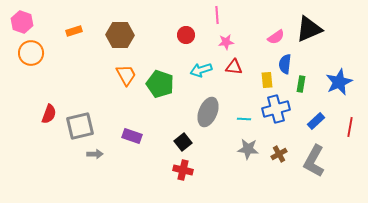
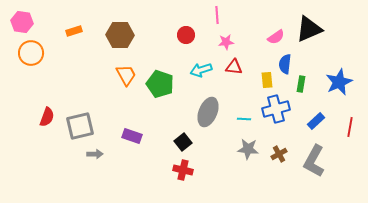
pink hexagon: rotated 10 degrees counterclockwise
red semicircle: moved 2 px left, 3 px down
